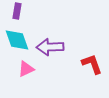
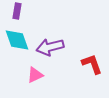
purple arrow: rotated 12 degrees counterclockwise
pink triangle: moved 9 px right, 6 px down
